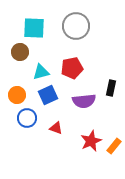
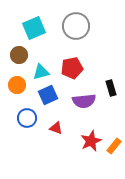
cyan square: rotated 25 degrees counterclockwise
brown circle: moved 1 px left, 3 px down
black rectangle: rotated 28 degrees counterclockwise
orange circle: moved 10 px up
